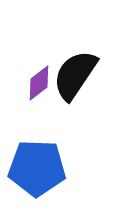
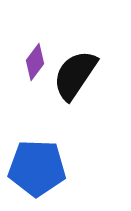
purple diamond: moved 4 px left, 21 px up; rotated 15 degrees counterclockwise
